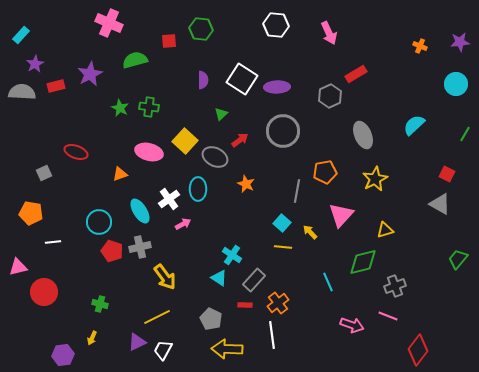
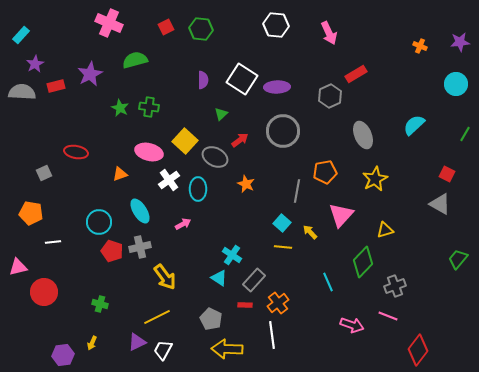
red square at (169, 41): moved 3 px left, 14 px up; rotated 21 degrees counterclockwise
red ellipse at (76, 152): rotated 10 degrees counterclockwise
white cross at (169, 199): moved 19 px up
green diamond at (363, 262): rotated 32 degrees counterclockwise
yellow arrow at (92, 338): moved 5 px down
